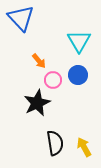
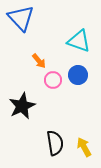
cyan triangle: rotated 40 degrees counterclockwise
black star: moved 15 px left, 3 px down
